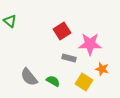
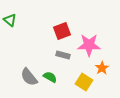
green triangle: moved 1 px up
red square: rotated 12 degrees clockwise
pink star: moved 1 px left, 1 px down
gray rectangle: moved 6 px left, 3 px up
orange star: moved 1 px up; rotated 24 degrees clockwise
green semicircle: moved 3 px left, 4 px up
